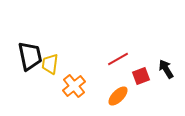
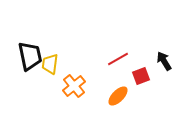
black arrow: moved 2 px left, 8 px up
